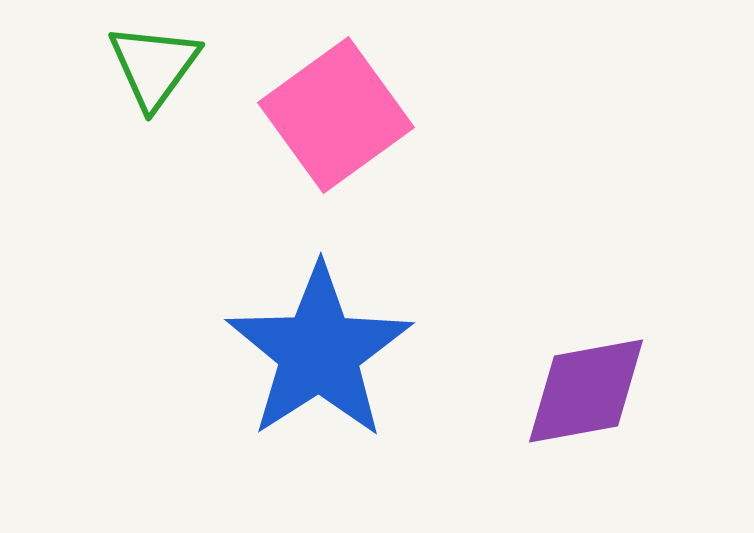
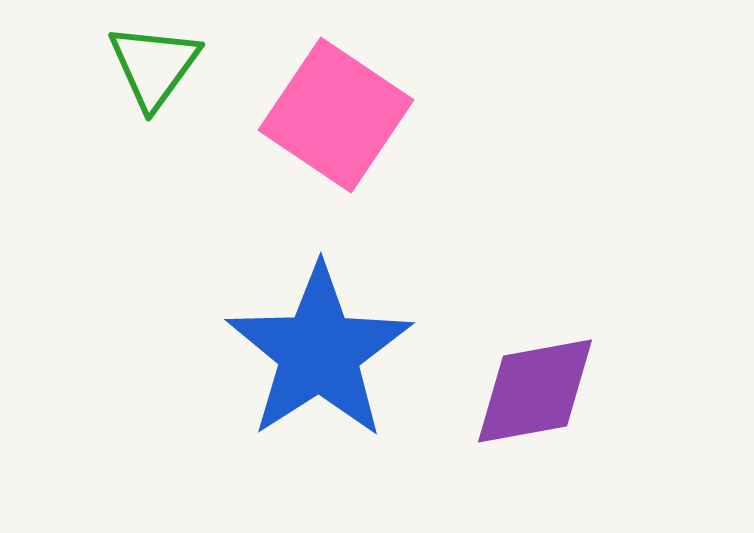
pink square: rotated 20 degrees counterclockwise
purple diamond: moved 51 px left
